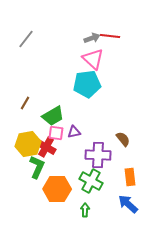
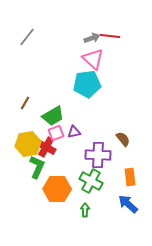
gray line: moved 1 px right, 2 px up
pink square: rotated 28 degrees counterclockwise
